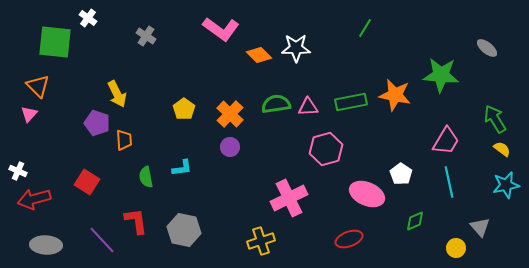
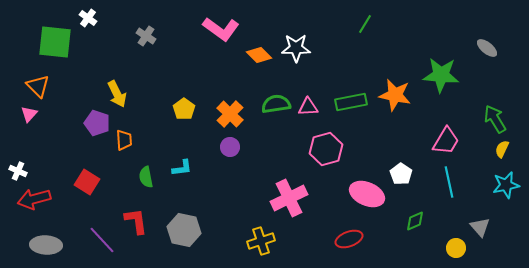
green line at (365, 28): moved 4 px up
yellow semicircle at (502, 149): rotated 102 degrees counterclockwise
